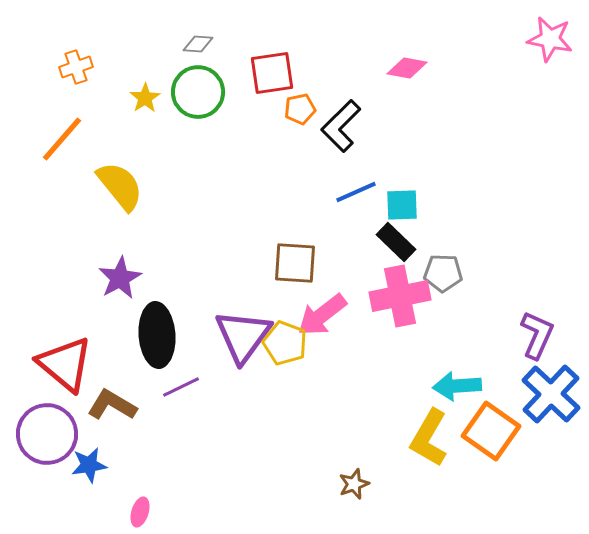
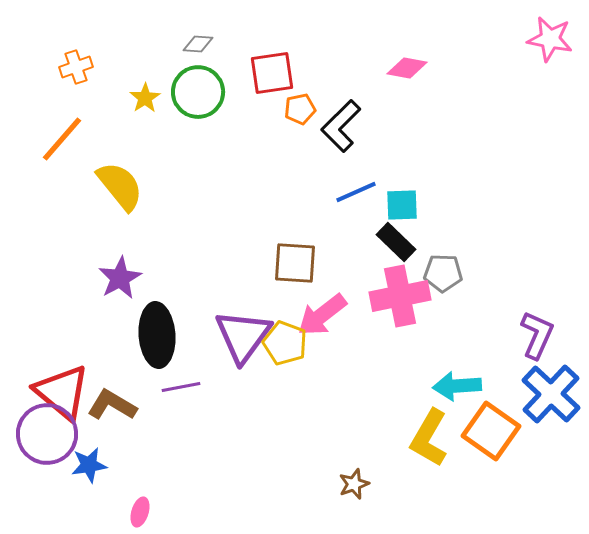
red triangle: moved 3 px left, 28 px down
purple line: rotated 15 degrees clockwise
